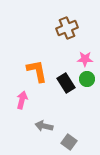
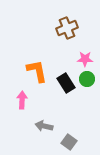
pink arrow: rotated 12 degrees counterclockwise
